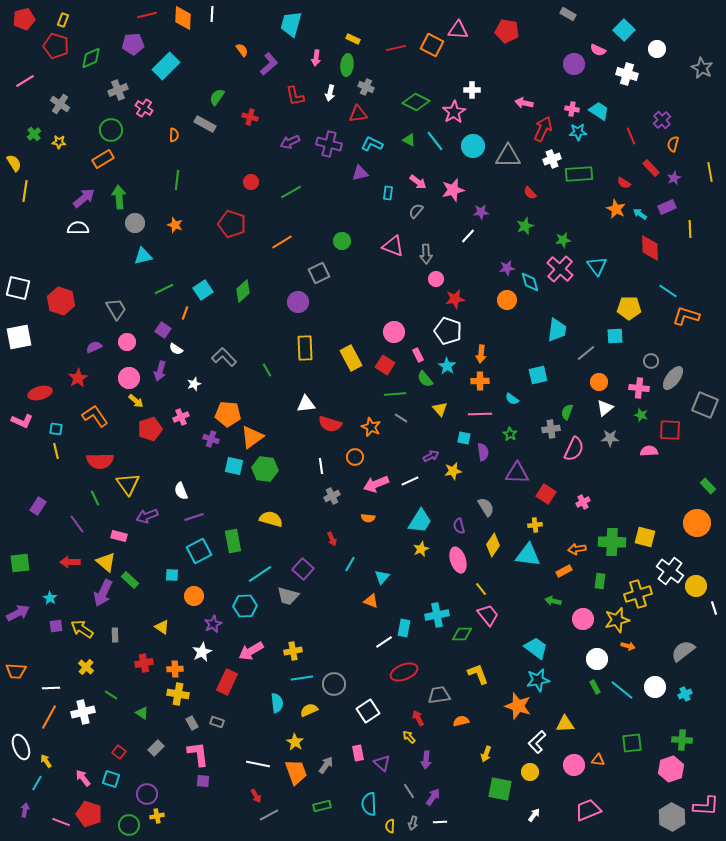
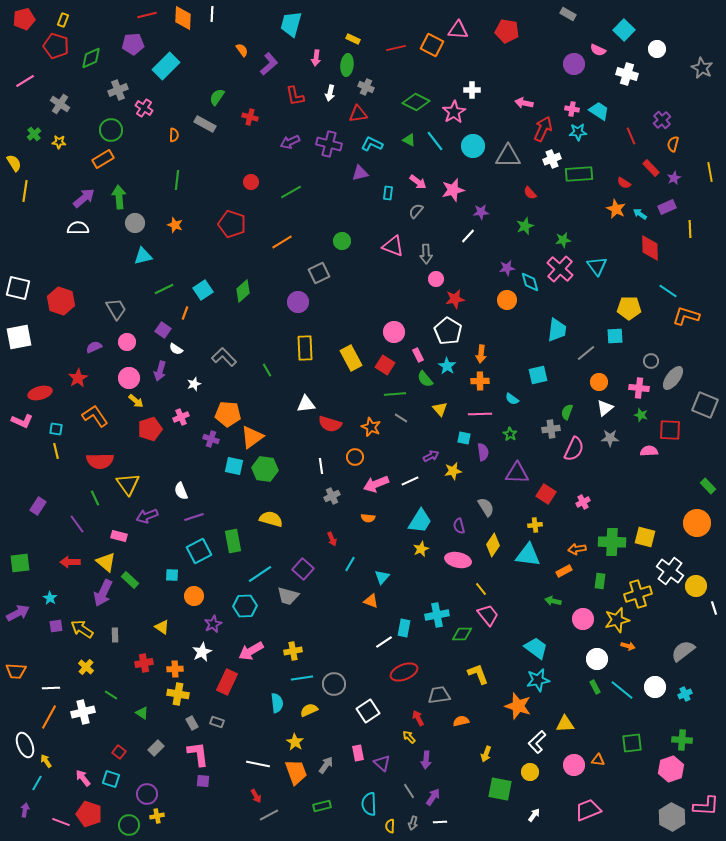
white pentagon at (448, 331): rotated 12 degrees clockwise
pink ellipse at (458, 560): rotated 60 degrees counterclockwise
white ellipse at (21, 747): moved 4 px right, 2 px up
